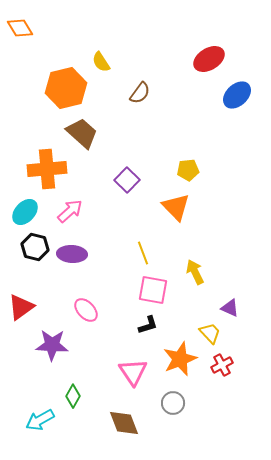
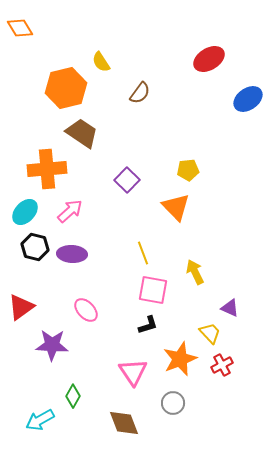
blue ellipse: moved 11 px right, 4 px down; rotated 8 degrees clockwise
brown trapezoid: rotated 8 degrees counterclockwise
